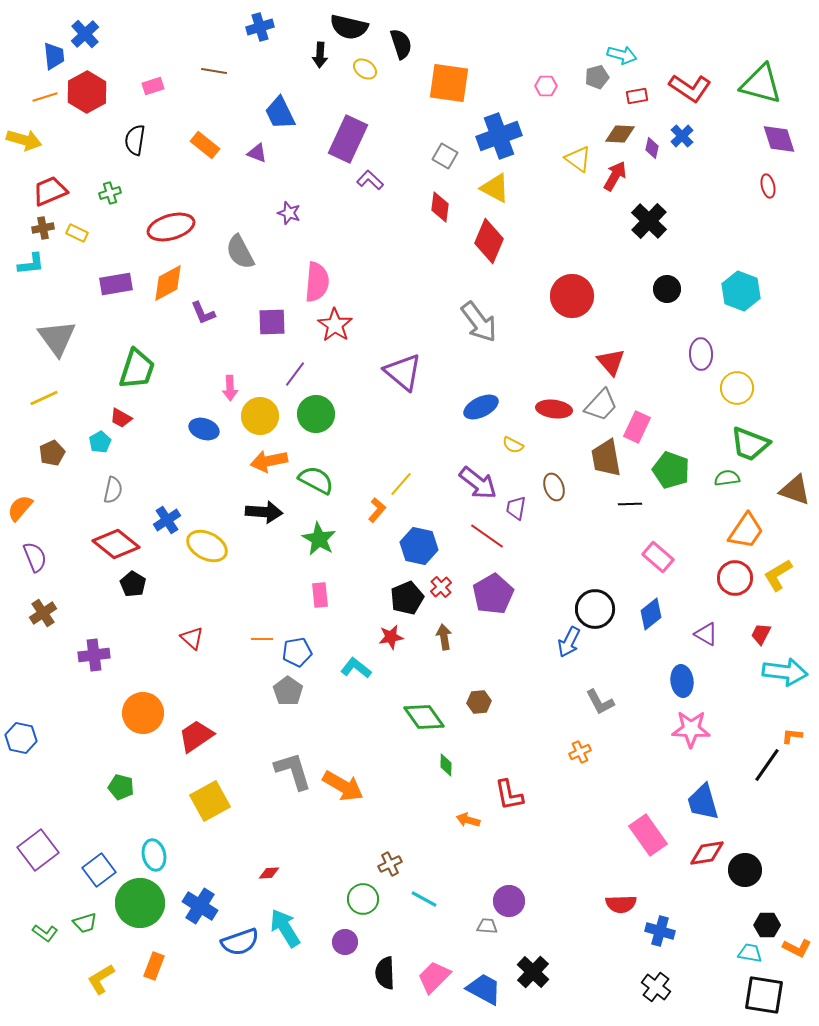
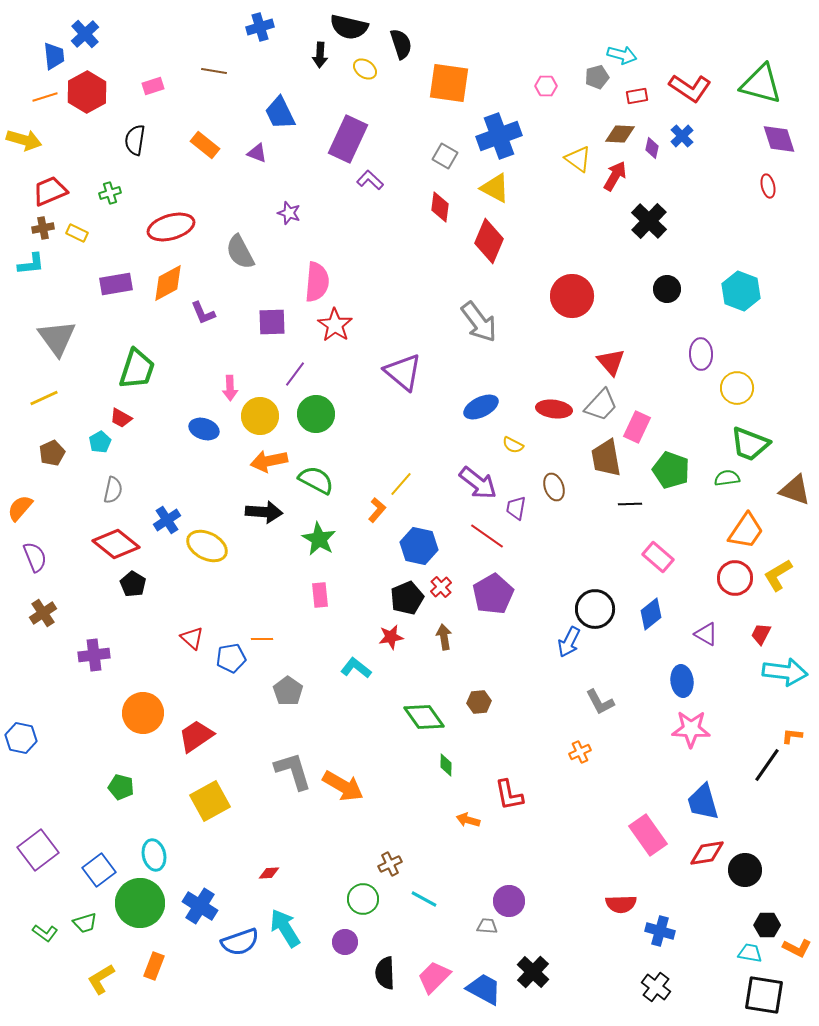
blue pentagon at (297, 652): moved 66 px left, 6 px down
